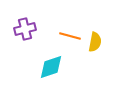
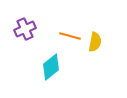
purple cross: rotated 10 degrees counterclockwise
cyan diamond: rotated 20 degrees counterclockwise
